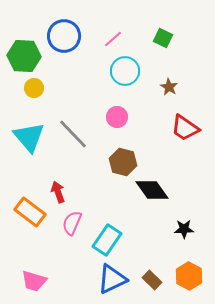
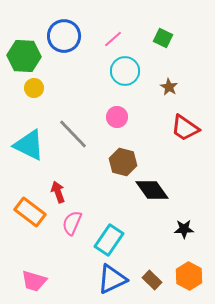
cyan triangle: moved 8 px down; rotated 24 degrees counterclockwise
cyan rectangle: moved 2 px right
